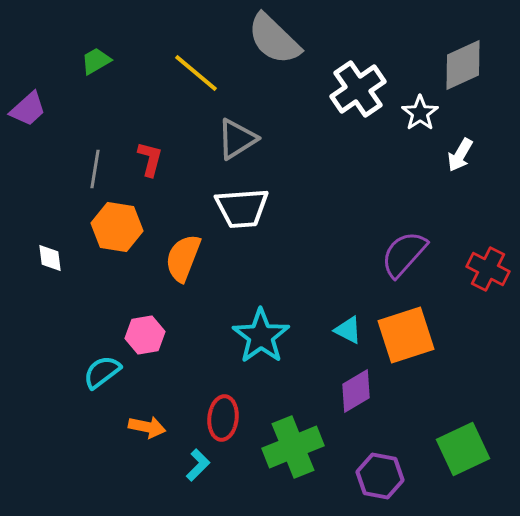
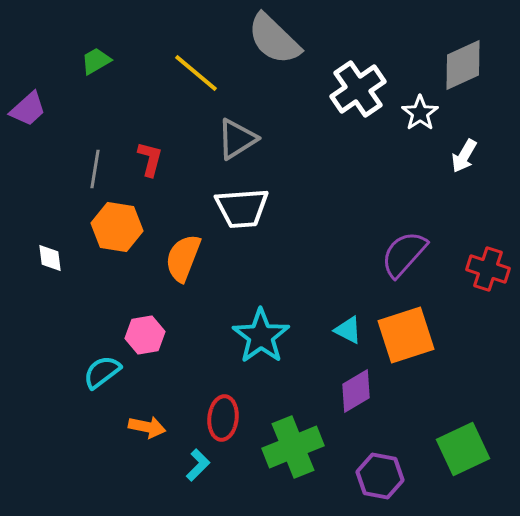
white arrow: moved 4 px right, 1 px down
red cross: rotated 9 degrees counterclockwise
